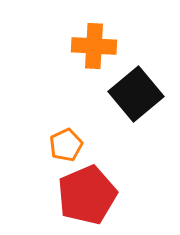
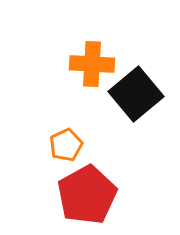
orange cross: moved 2 px left, 18 px down
red pentagon: rotated 6 degrees counterclockwise
